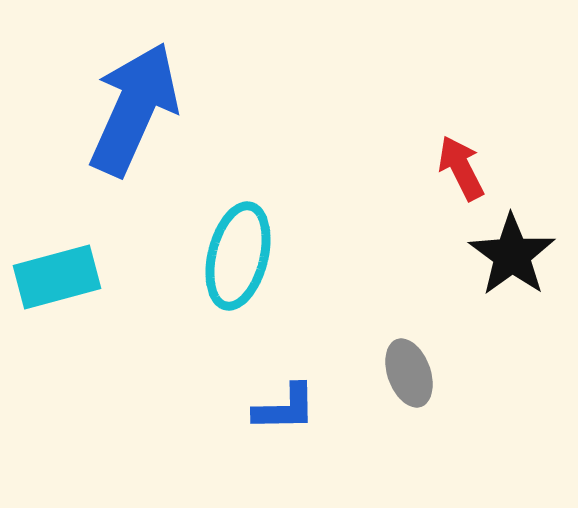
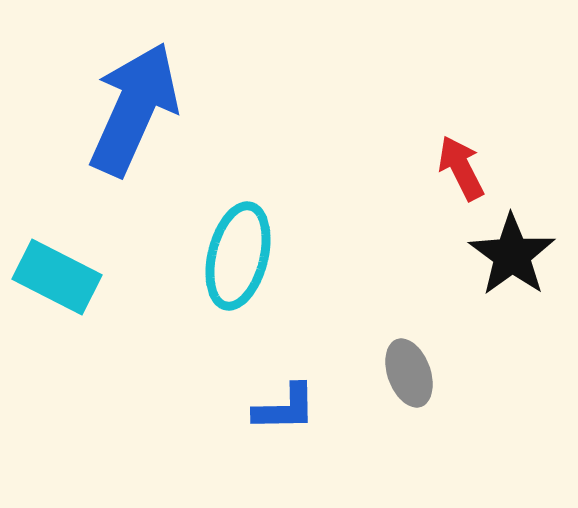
cyan rectangle: rotated 42 degrees clockwise
